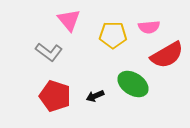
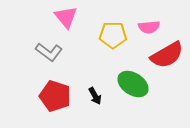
pink triangle: moved 3 px left, 3 px up
black arrow: rotated 96 degrees counterclockwise
